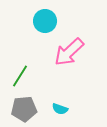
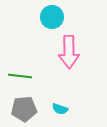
cyan circle: moved 7 px right, 4 px up
pink arrow: rotated 48 degrees counterclockwise
green line: rotated 65 degrees clockwise
